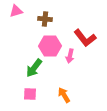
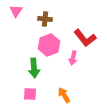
pink triangle: rotated 40 degrees counterclockwise
pink hexagon: moved 1 px left, 1 px up; rotated 20 degrees counterclockwise
pink arrow: moved 3 px right, 2 px down
green arrow: rotated 42 degrees counterclockwise
